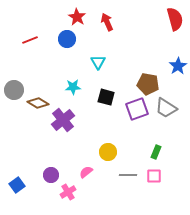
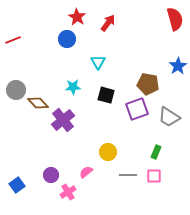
red arrow: moved 1 px right, 1 px down; rotated 60 degrees clockwise
red line: moved 17 px left
gray circle: moved 2 px right
black square: moved 2 px up
brown diamond: rotated 15 degrees clockwise
gray trapezoid: moved 3 px right, 9 px down
